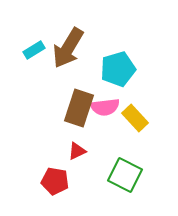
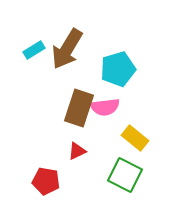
brown arrow: moved 1 px left, 1 px down
yellow rectangle: moved 20 px down; rotated 8 degrees counterclockwise
red pentagon: moved 9 px left
